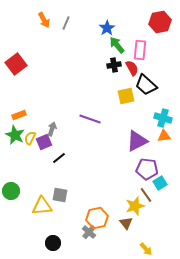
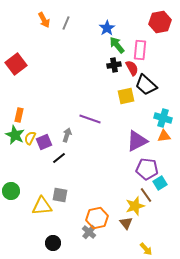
orange rectangle: rotated 56 degrees counterclockwise
gray arrow: moved 15 px right, 6 px down
